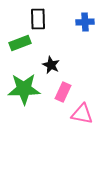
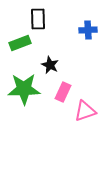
blue cross: moved 3 px right, 8 px down
black star: moved 1 px left
pink triangle: moved 3 px right, 3 px up; rotated 30 degrees counterclockwise
